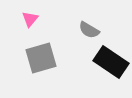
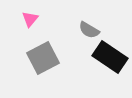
gray square: moved 2 px right; rotated 12 degrees counterclockwise
black rectangle: moved 1 px left, 5 px up
